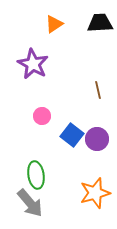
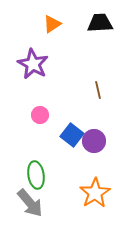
orange triangle: moved 2 px left
pink circle: moved 2 px left, 1 px up
purple circle: moved 3 px left, 2 px down
orange star: rotated 16 degrees counterclockwise
